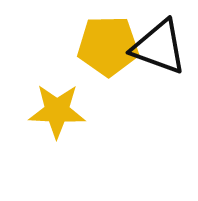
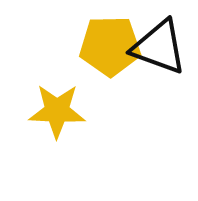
yellow pentagon: moved 2 px right
